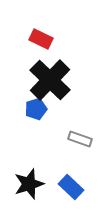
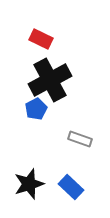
black cross: rotated 18 degrees clockwise
blue pentagon: rotated 10 degrees counterclockwise
